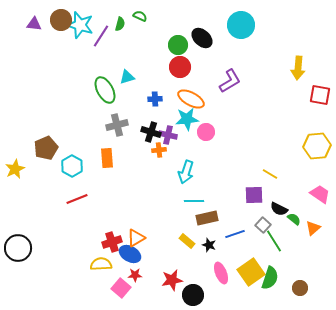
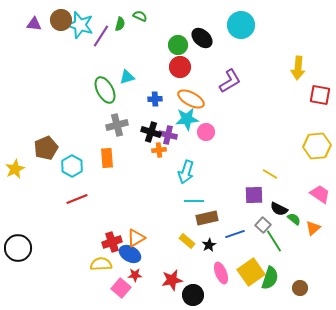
black star at (209, 245): rotated 24 degrees clockwise
